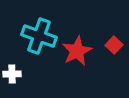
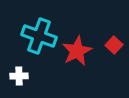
white cross: moved 7 px right, 2 px down
